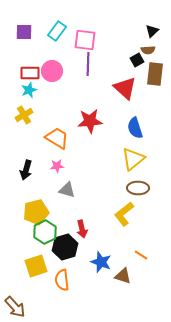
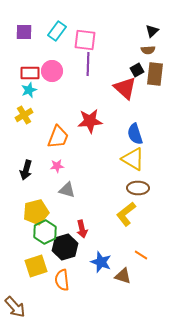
black square: moved 10 px down
blue semicircle: moved 6 px down
orange trapezoid: moved 1 px right, 1 px up; rotated 80 degrees clockwise
yellow triangle: rotated 50 degrees counterclockwise
yellow L-shape: moved 2 px right
